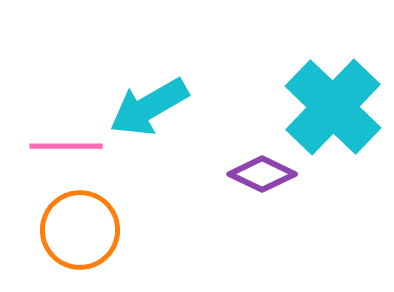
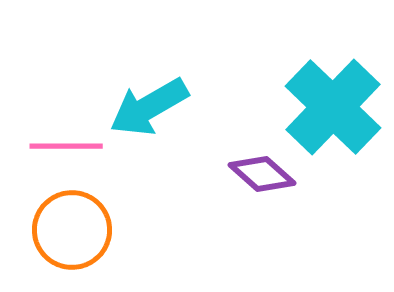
purple diamond: rotated 16 degrees clockwise
orange circle: moved 8 px left
